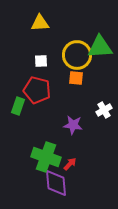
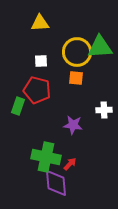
yellow circle: moved 3 px up
white cross: rotated 28 degrees clockwise
green cross: rotated 8 degrees counterclockwise
